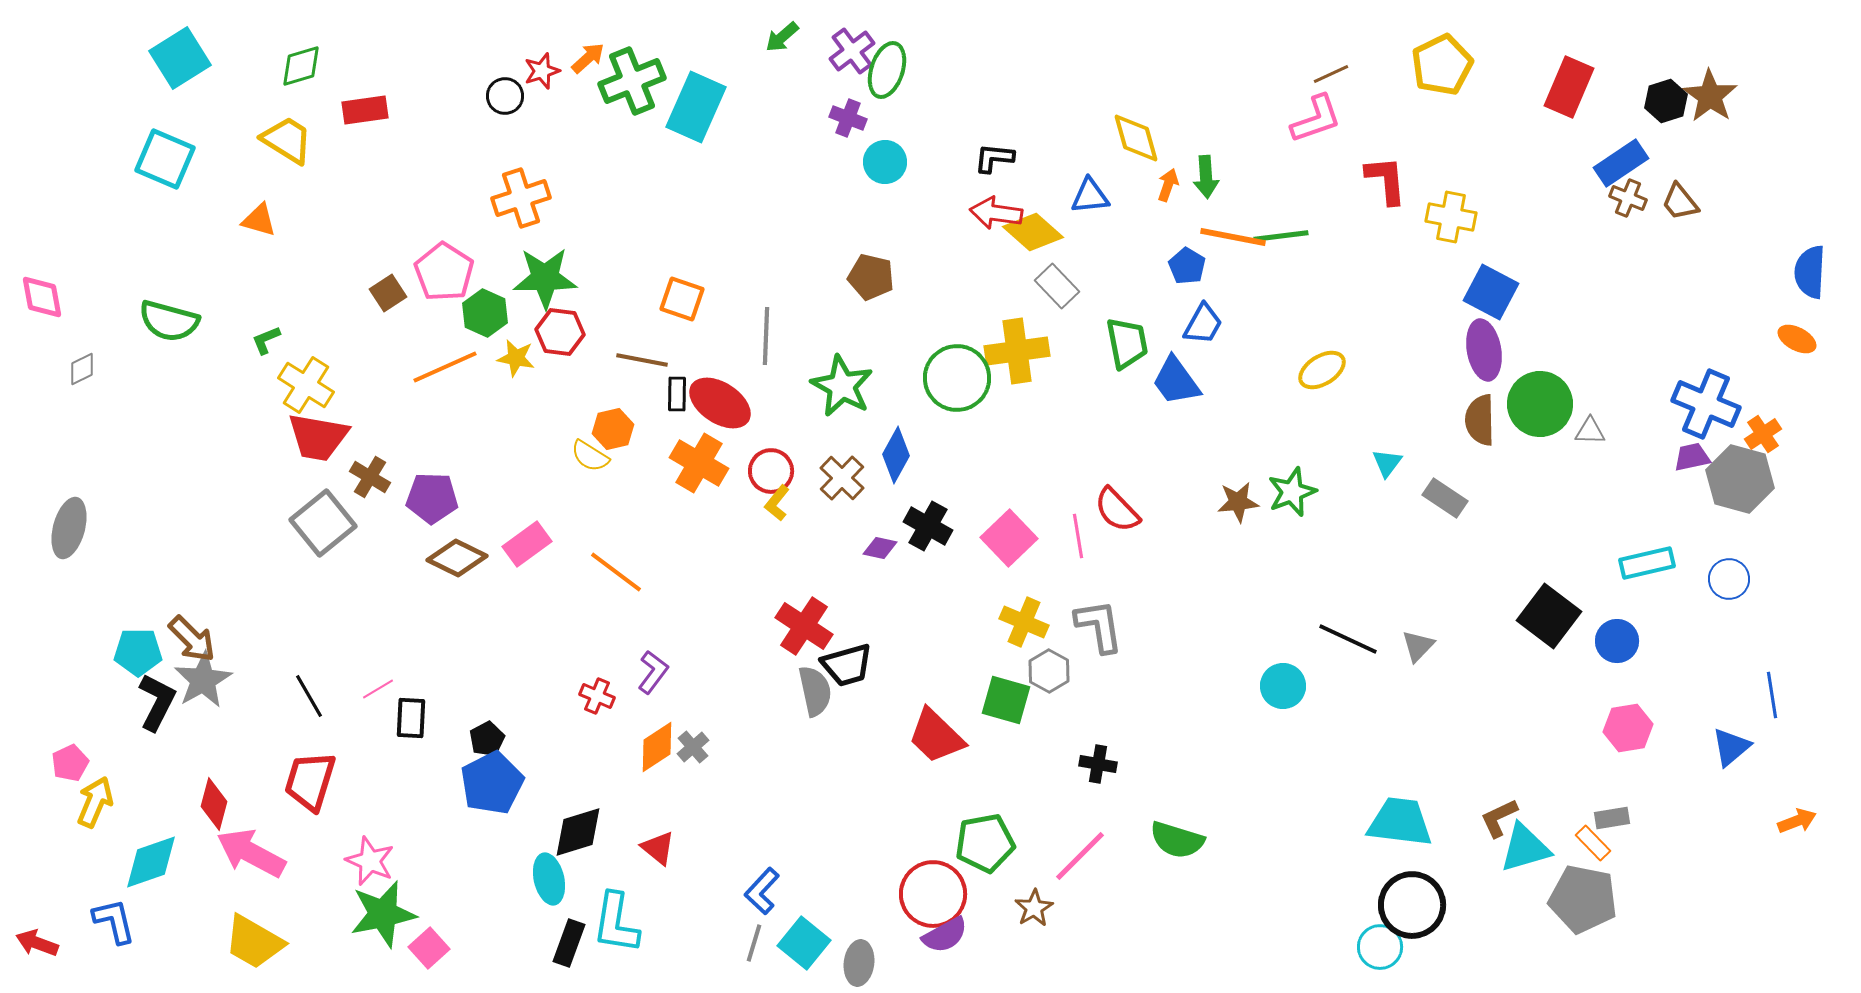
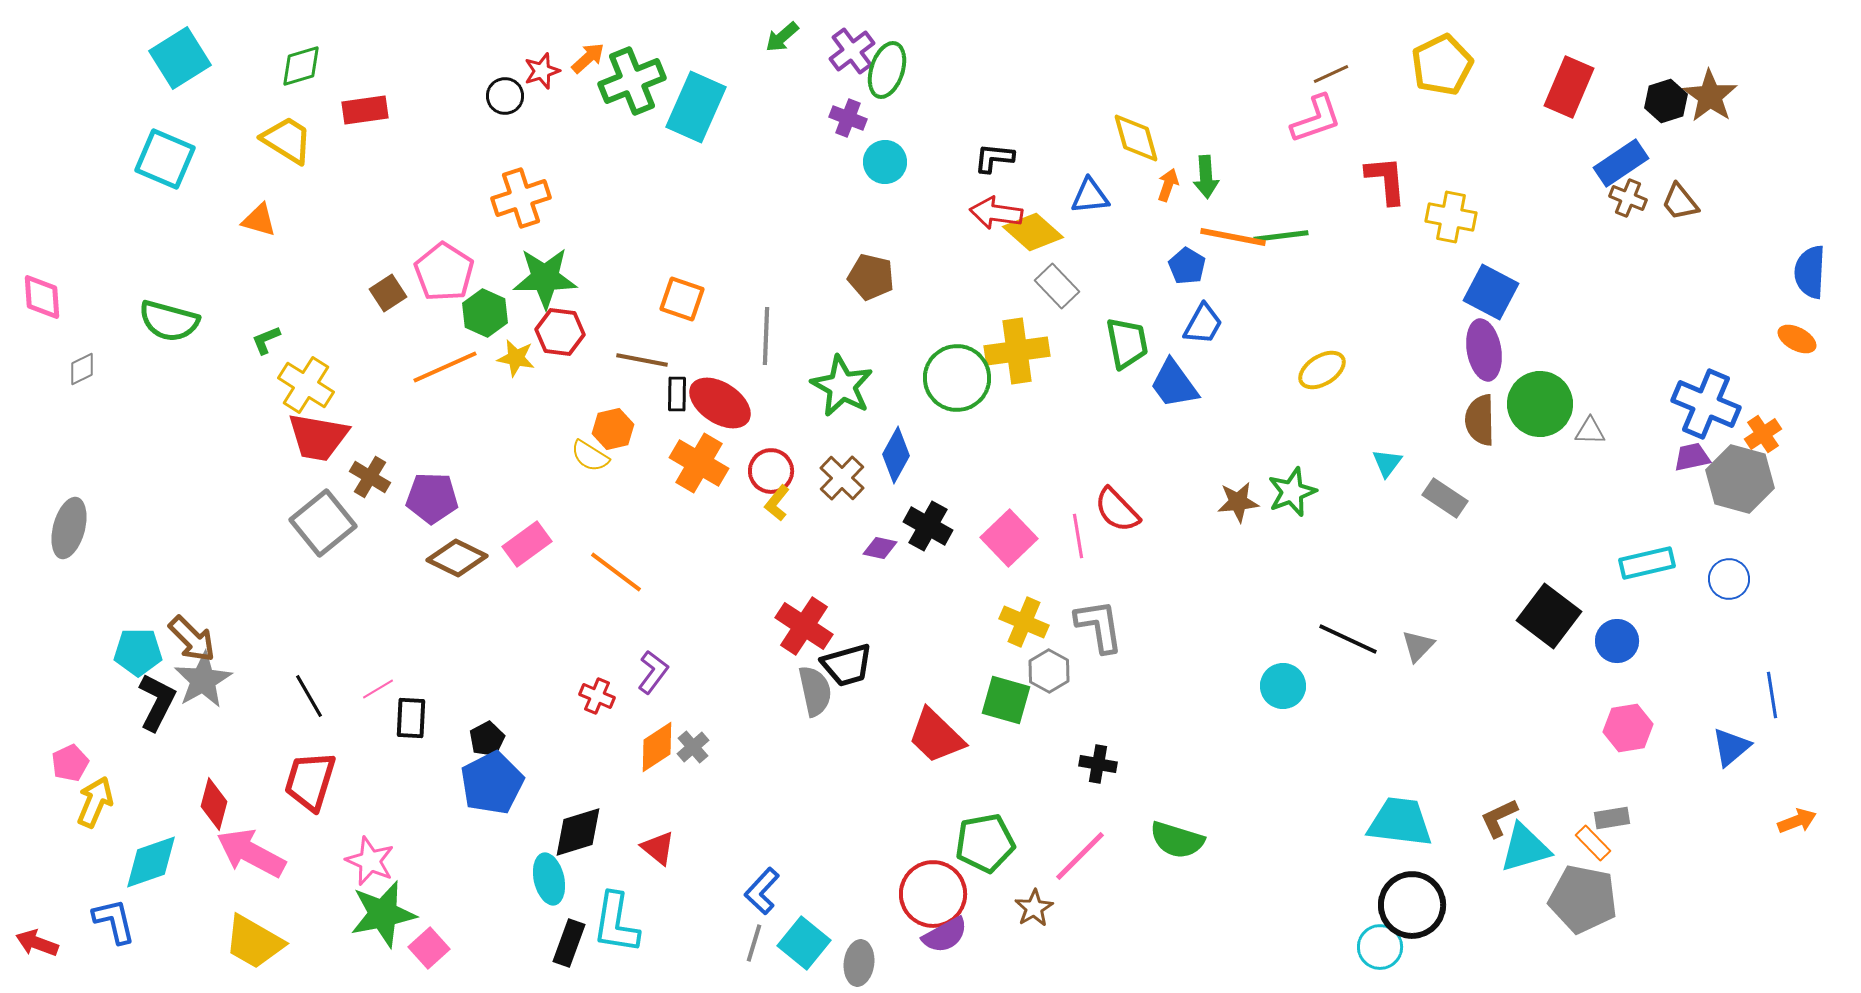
pink diamond at (42, 297): rotated 6 degrees clockwise
blue trapezoid at (1176, 381): moved 2 px left, 3 px down
